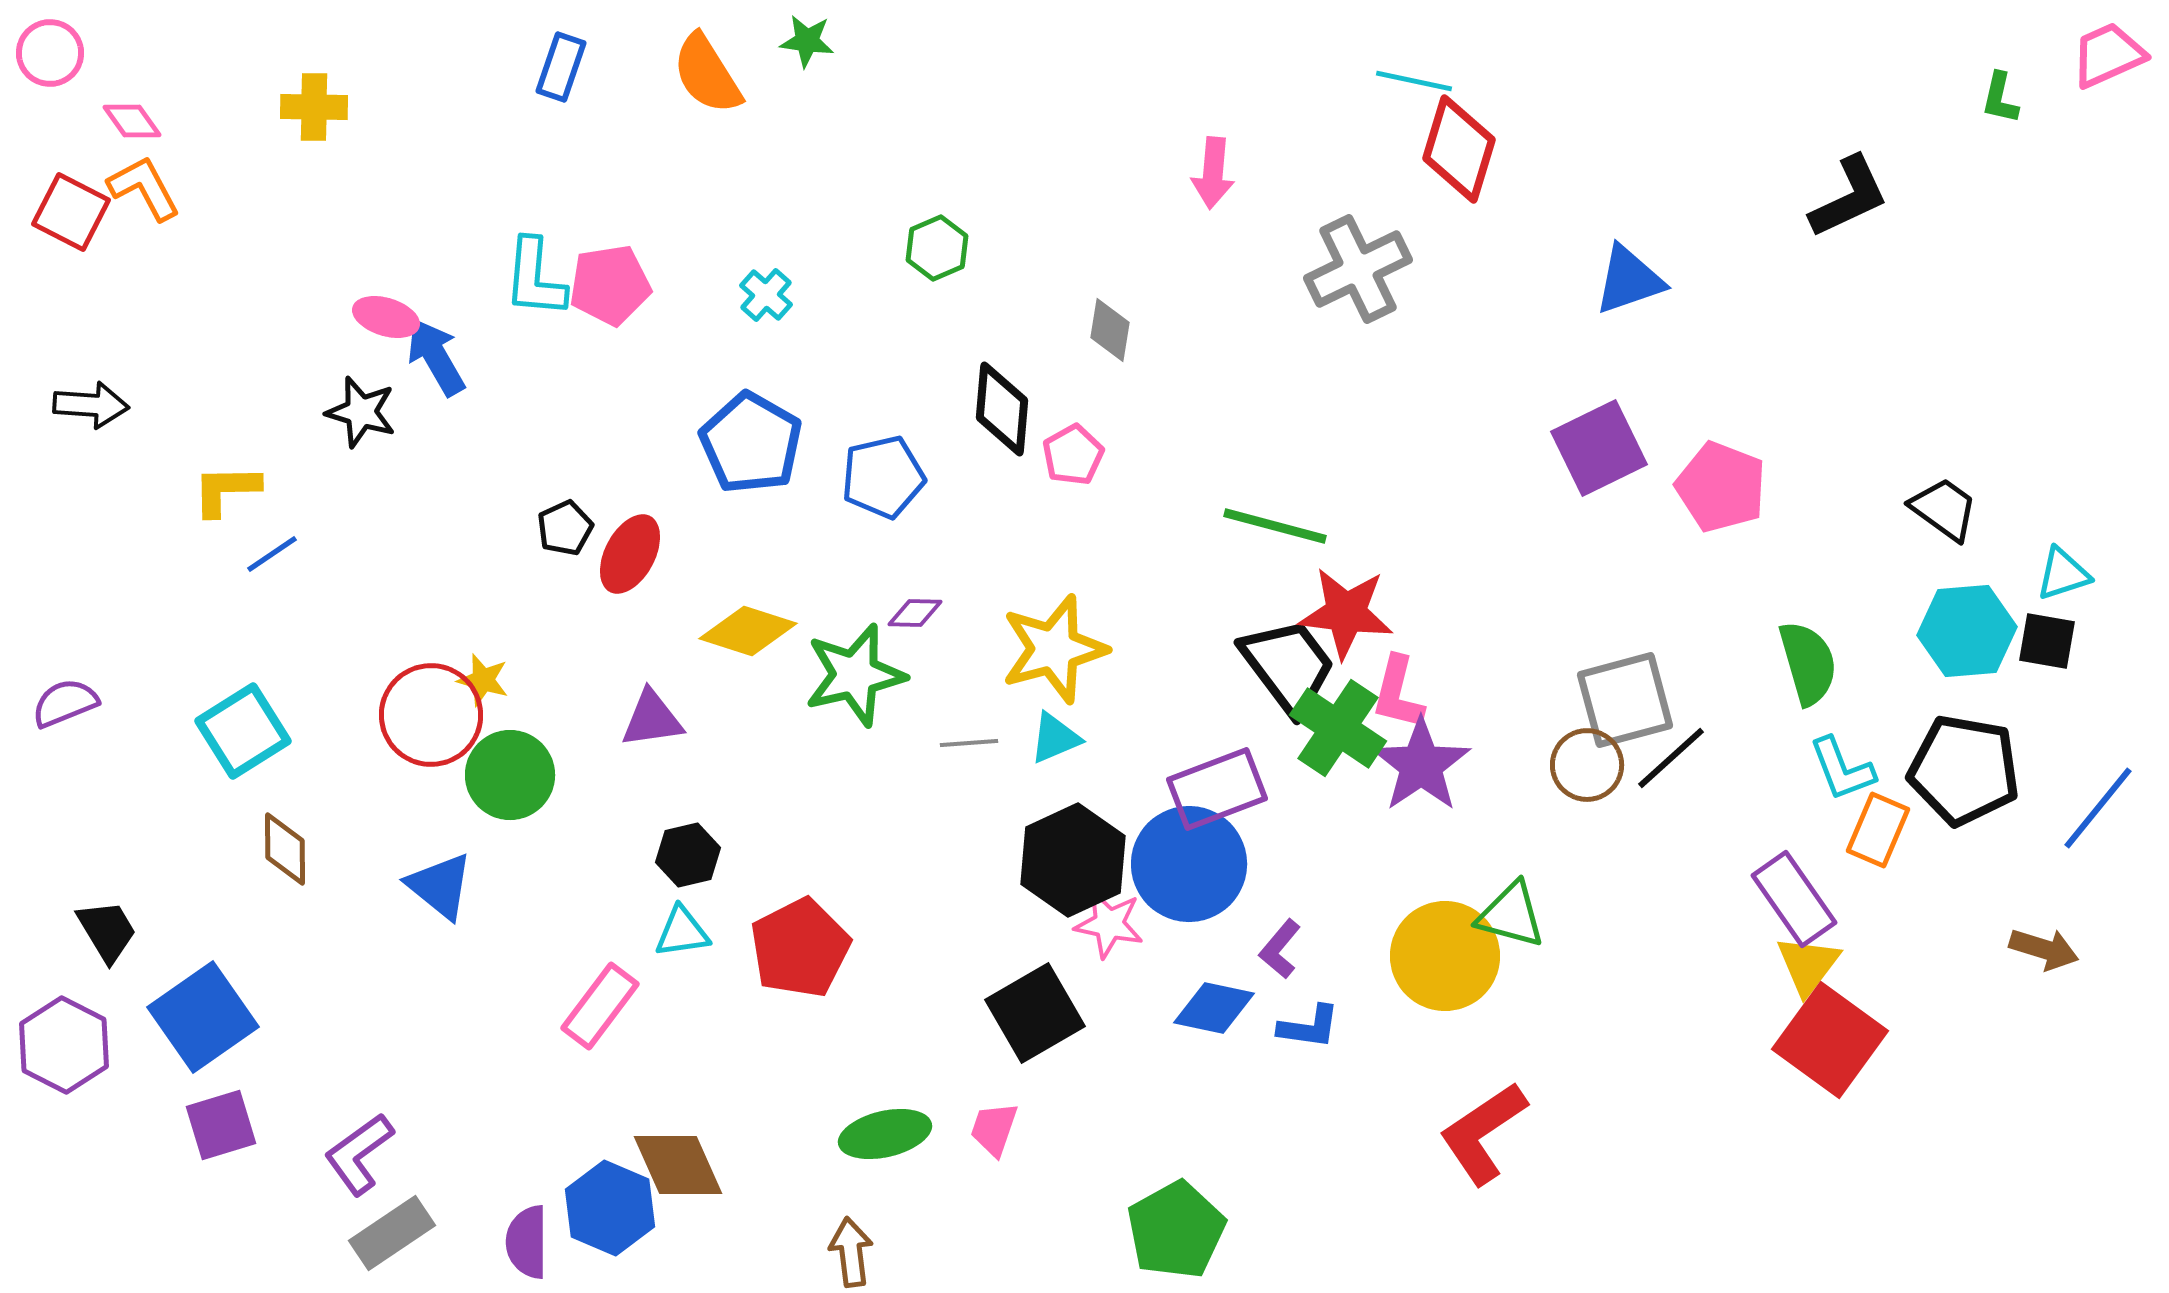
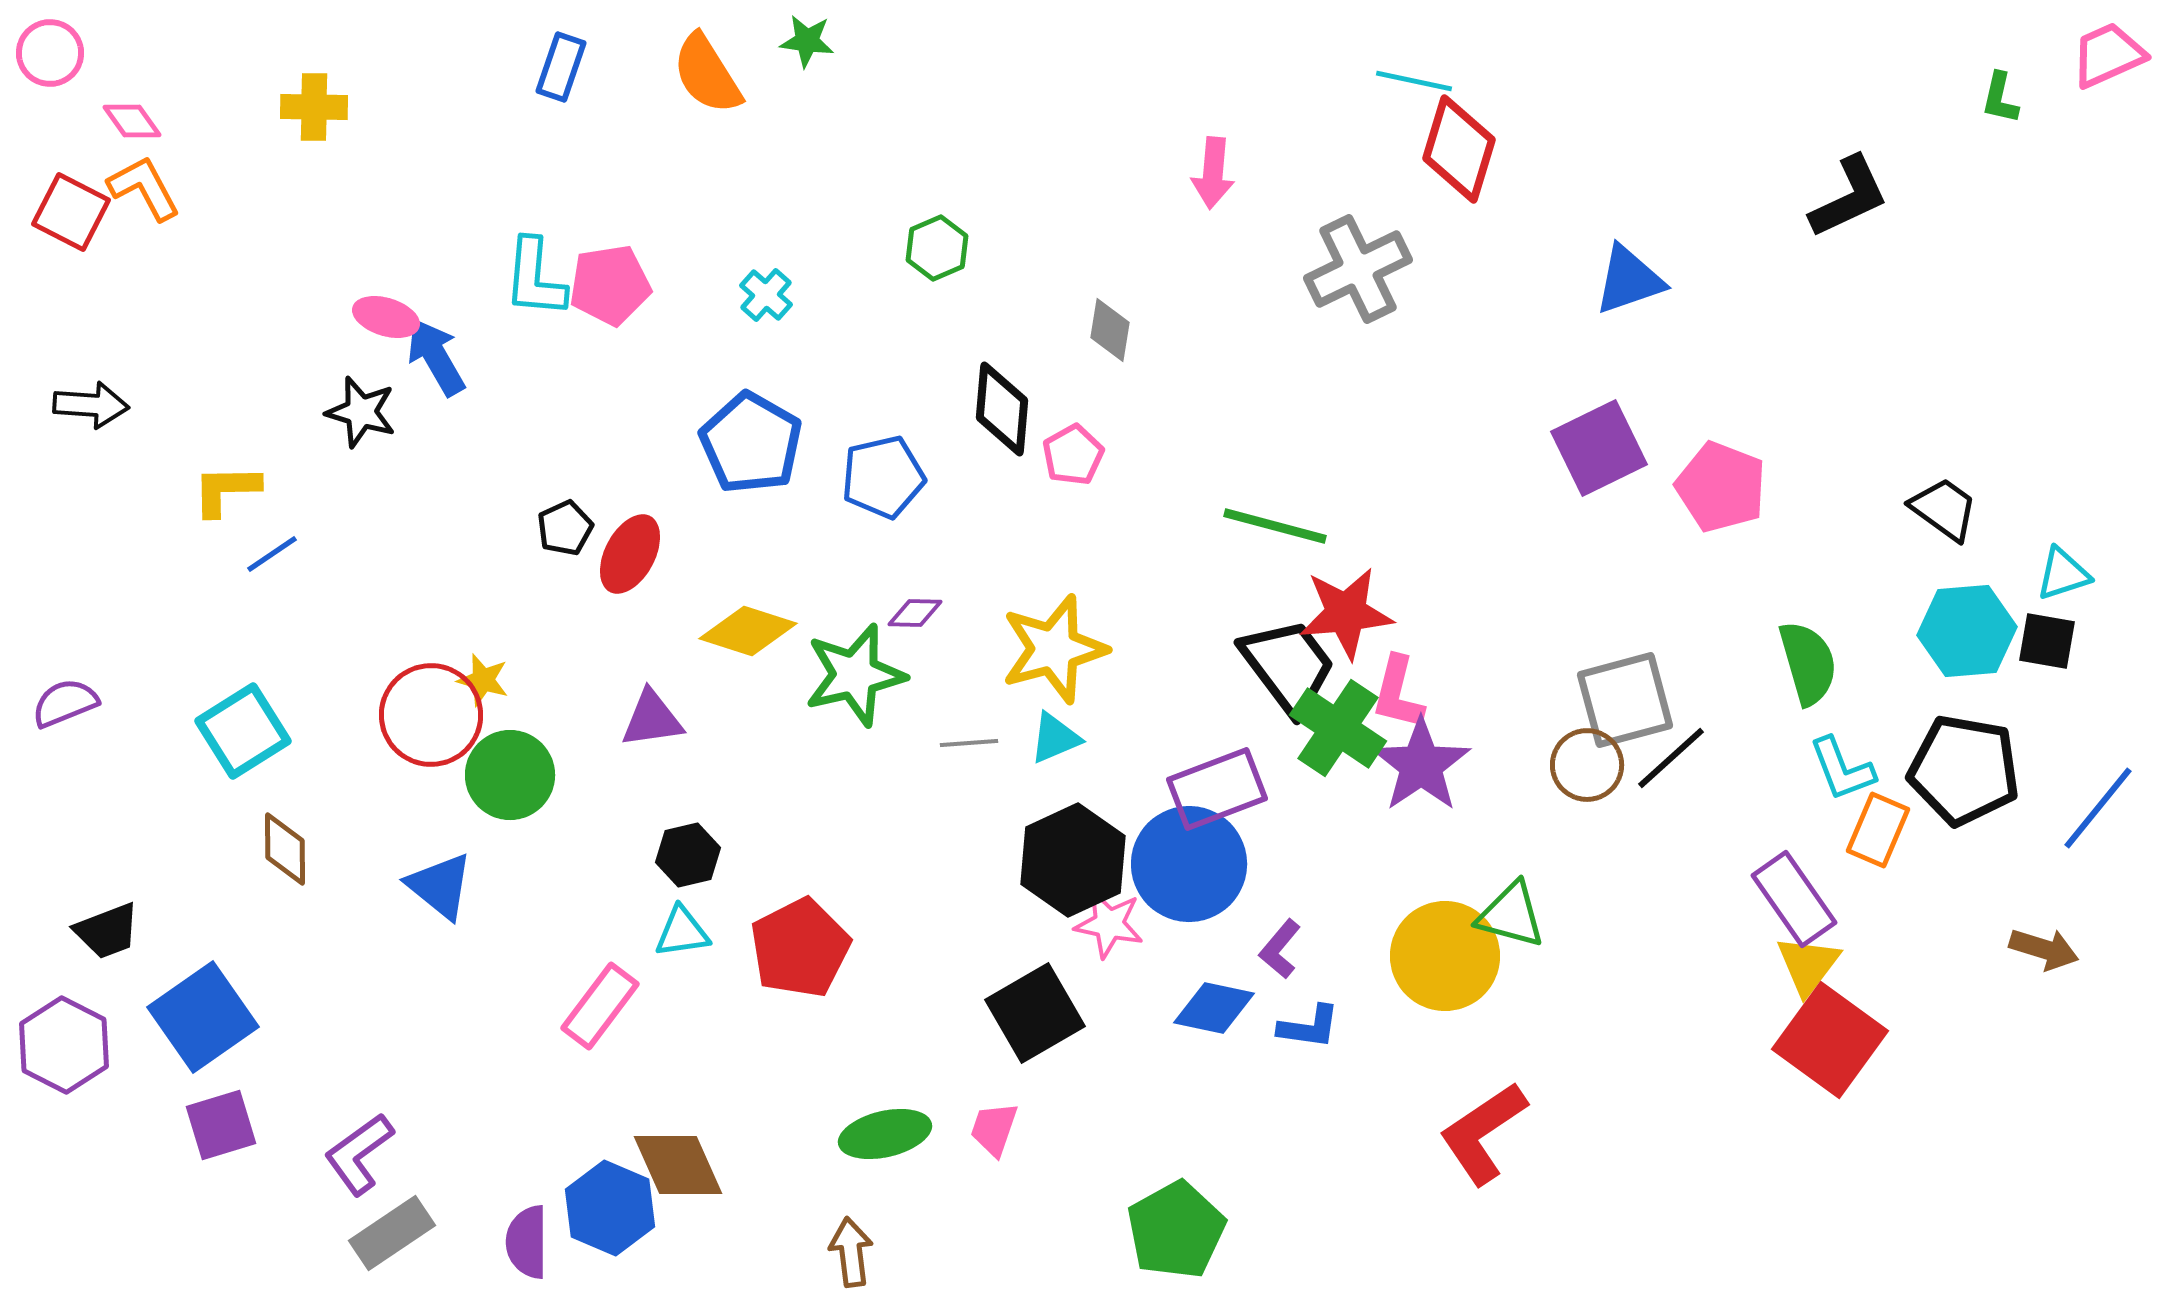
red star at (1346, 613): rotated 12 degrees counterclockwise
black trapezoid at (107, 931): rotated 100 degrees clockwise
